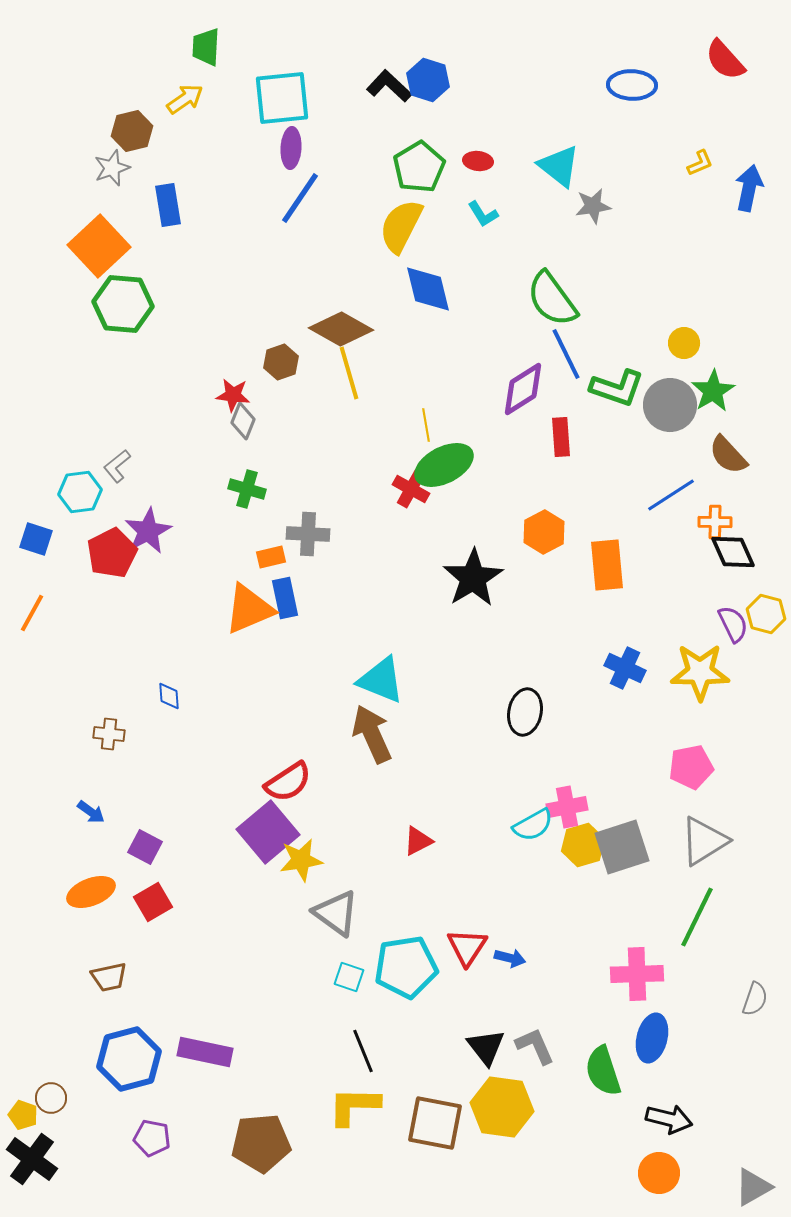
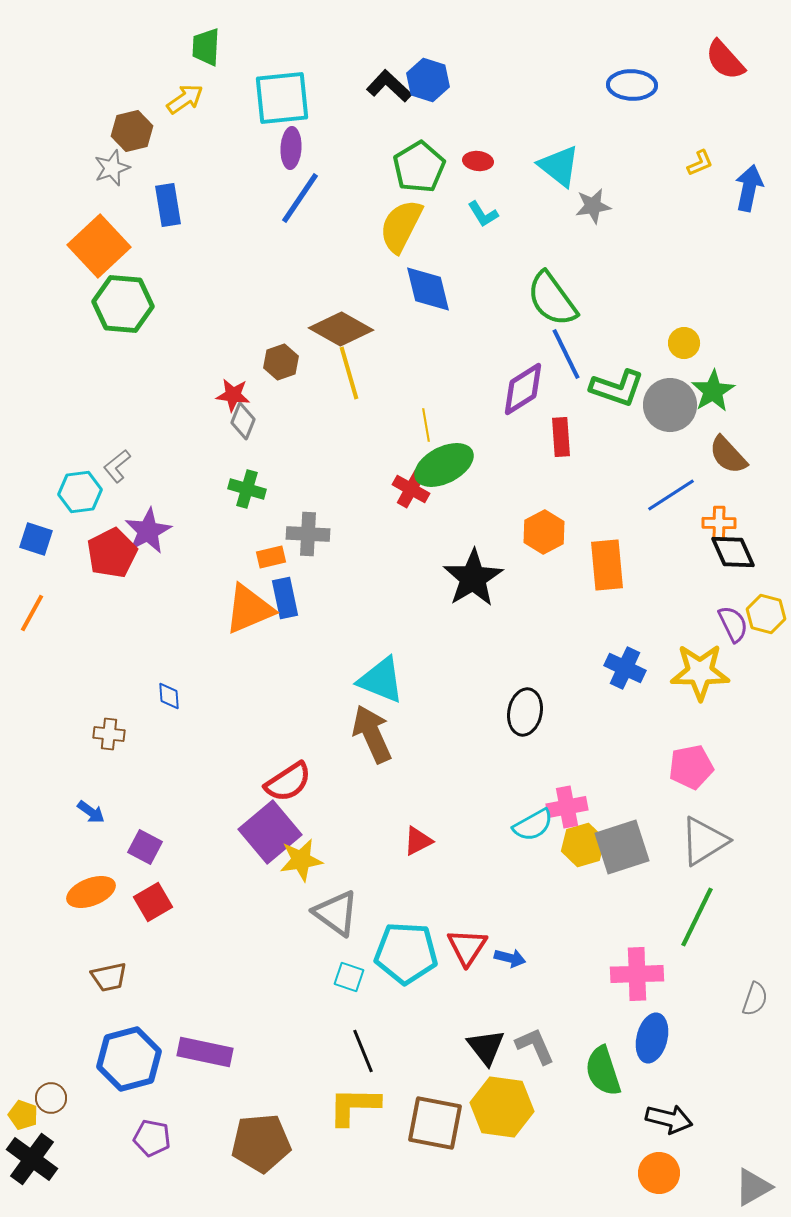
orange cross at (715, 522): moved 4 px right, 1 px down
purple square at (268, 832): moved 2 px right
cyan pentagon at (406, 967): moved 14 px up; rotated 12 degrees clockwise
